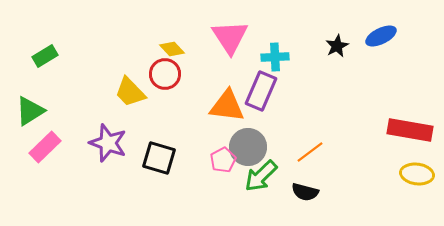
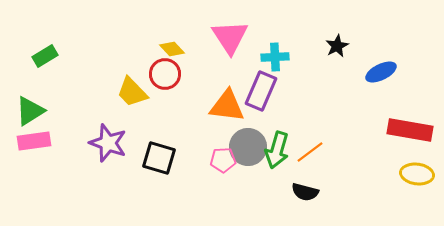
blue ellipse: moved 36 px down
yellow trapezoid: moved 2 px right
pink rectangle: moved 11 px left, 6 px up; rotated 36 degrees clockwise
pink pentagon: rotated 25 degrees clockwise
green arrow: moved 16 px right, 26 px up; rotated 30 degrees counterclockwise
